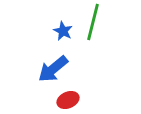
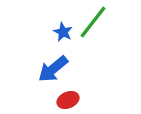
green line: rotated 24 degrees clockwise
blue star: moved 1 px down
